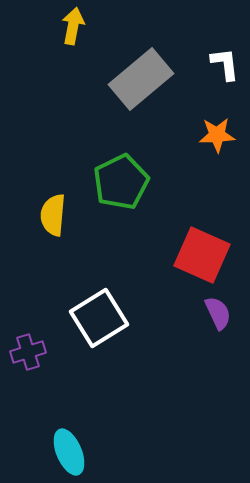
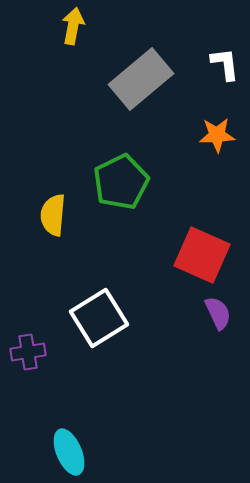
purple cross: rotated 8 degrees clockwise
